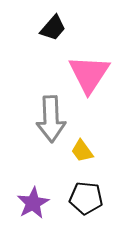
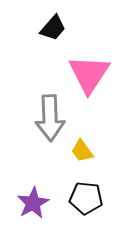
gray arrow: moved 1 px left, 1 px up
